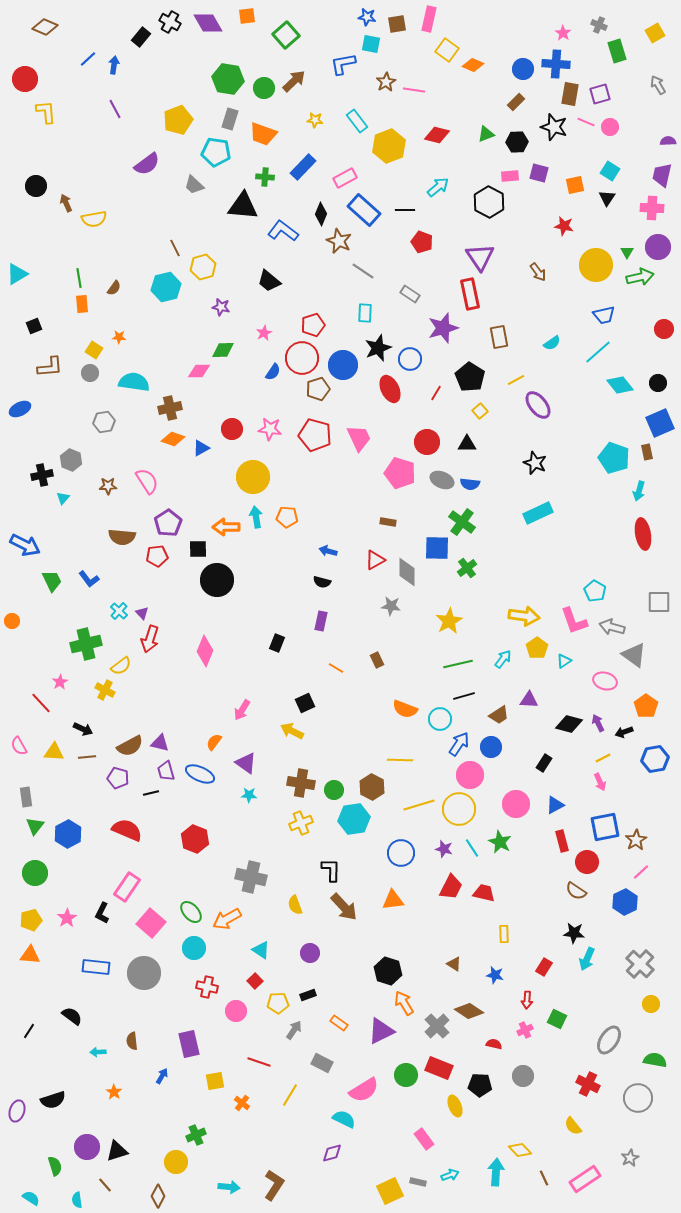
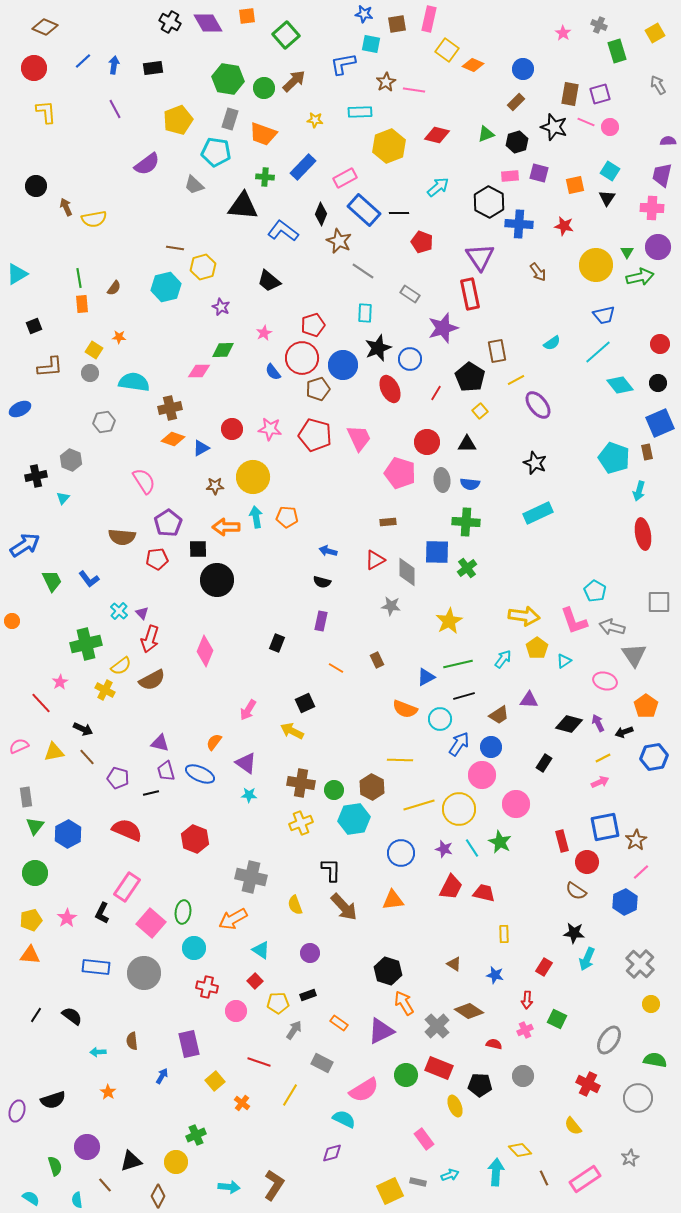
blue star at (367, 17): moved 3 px left, 3 px up
black rectangle at (141, 37): moved 12 px right, 31 px down; rotated 42 degrees clockwise
blue line at (88, 59): moved 5 px left, 2 px down
blue cross at (556, 64): moved 37 px left, 160 px down
red circle at (25, 79): moved 9 px right, 11 px up
cyan rectangle at (357, 121): moved 3 px right, 9 px up; rotated 55 degrees counterclockwise
black hexagon at (517, 142): rotated 15 degrees counterclockwise
brown arrow at (66, 203): moved 4 px down
black line at (405, 210): moved 6 px left, 3 px down
brown line at (175, 248): rotated 54 degrees counterclockwise
purple star at (221, 307): rotated 12 degrees clockwise
red circle at (664, 329): moved 4 px left, 15 px down
brown rectangle at (499, 337): moved 2 px left, 14 px down
blue semicircle at (273, 372): rotated 108 degrees clockwise
black cross at (42, 475): moved 6 px left, 1 px down
gray ellipse at (442, 480): rotated 60 degrees clockwise
pink semicircle at (147, 481): moved 3 px left
brown star at (108, 486): moved 107 px right
brown rectangle at (388, 522): rotated 14 degrees counterclockwise
green cross at (462, 522): moved 4 px right; rotated 32 degrees counterclockwise
blue arrow at (25, 545): rotated 60 degrees counterclockwise
blue square at (437, 548): moved 4 px down
red pentagon at (157, 556): moved 3 px down
gray triangle at (634, 655): rotated 20 degrees clockwise
pink arrow at (242, 710): moved 6 px right
pink semicircle at (19, 746): rotated 96 degrees clockwise
brown semicircle at (130, 746): moved 22 px right, 66 px up
yellow triangle at (54, 752): rotated 15 degrees counterclockwise
brown line at (87, 757): rotated 54 degrees clockwise
blue hexagon at (655, 759): moved 1 px left, 2 px up
pink circle at (470, 775): moved 12 px right
pink arrow at (600, 782): rotated 90 degrees counterclockwise
blue triangle at (555, 805): moved 129 px left, 128 px up
green ellipse at (191, 912): moved 8 px left; rotated 50 degrees clockwise
orange arrow at (227, 919): moved 6 px right
black line at (29, 1031): moved 7 px right, 16 px up
yellow square at (215, 1081): rotated 30 degrees counterclockwise
orange star at (114, 1092): moved 6 px left
black triangle at (117, 1151): moved 14 px right, 10 px down
